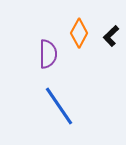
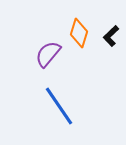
orange diamond: rotated 12 degrees counterclockwise
purple semicircle: rotated 140 degrees counterclockwise
